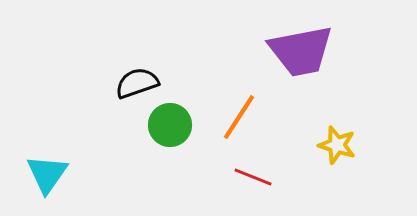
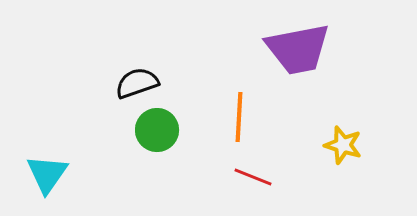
purple trapezoid: moved 3 px left, 2 px up
orange line: rotated 30 degrees counterclockwise
green circle: moved 13 px left, 5 px down
yellow star: moved 6 px right
